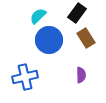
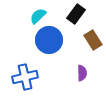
black rectangle: moved 1 px left, 1 px down
brown rectangle: moved 7 px right, 2 px down
purple semicircle: moved 1 px right, 2 px up
